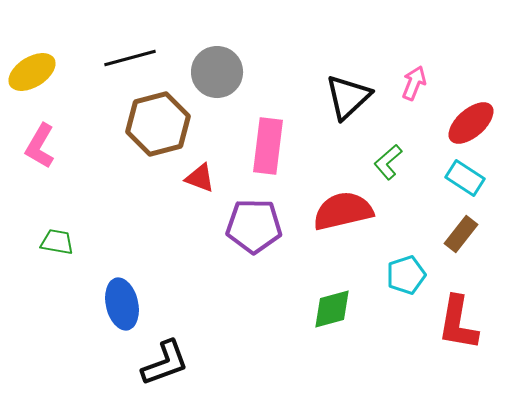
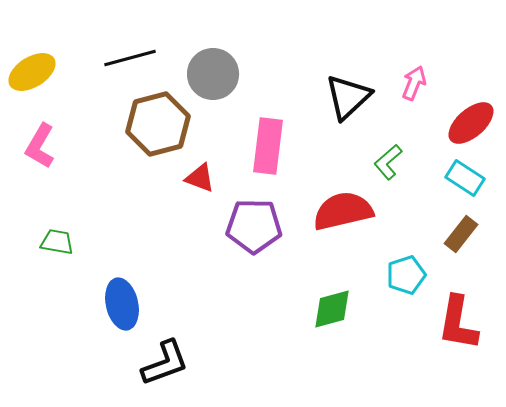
gray circle: moved 4 px left, 2 px down
